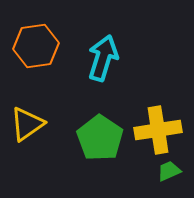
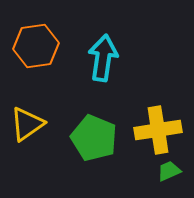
cyan arrow: rotated 9 degrees counterclockwise
green pentagon: moved 6 px left; rotated 12 degrees counterclockwise
